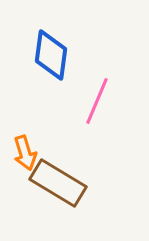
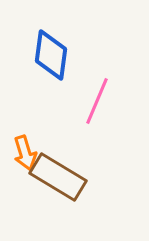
brown rectangle: moved 6 px up
